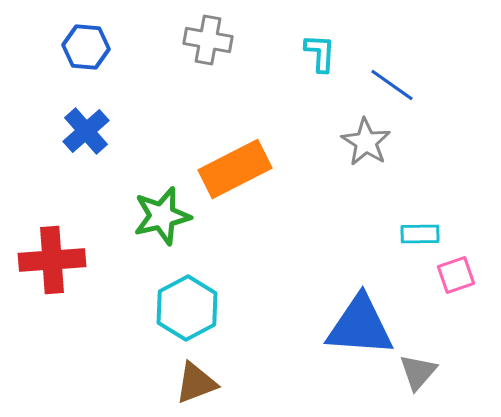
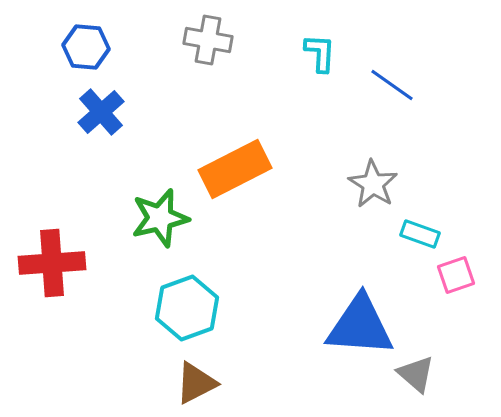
blue cross: moved 15 px right, 19 px up
gray star: moved 7 px right, 42 px down
green star: moved 2 px left, 2 px down
cyan rectangle: rotated 21 degrees clockwise
red cross: moved 3 px down
cyan hexagon: rotated 8 degrees clockwise
gray triangle: moved 2 px left, 2 px down; rotated 30 degrees counterclockwise
brown triangle: rotated 6 degrees counterclockwise
